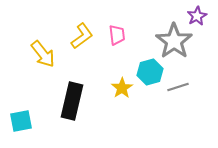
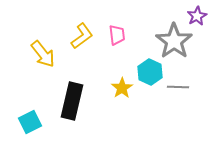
cyan hexagon: rotated 20 degrees counterclockwise
gray line: rotated 20 degrees clockwise
cyan square: moved 9 px right, 1 px down; rotated 15 degrees counterclockwise
